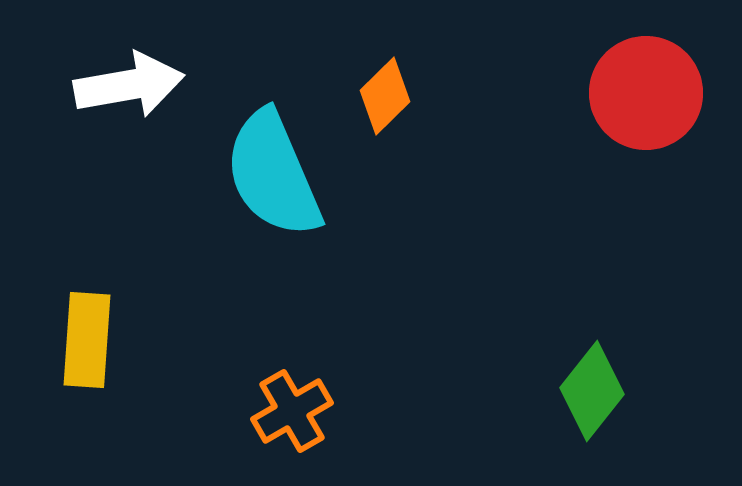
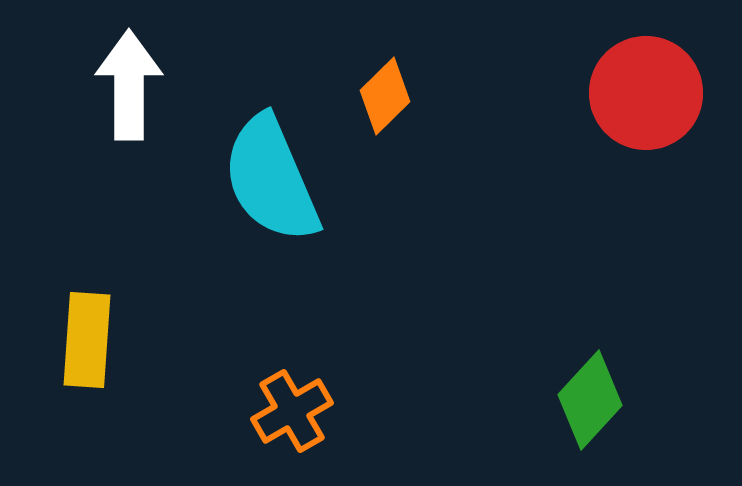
white arrow: rotated 80 degrees counterclockwise
cyan semicircle: moved 2 px left, 5 px down
green diamond: moved 2 px left, 9 px down; rotated 4 degrees clockwise
